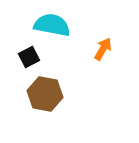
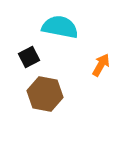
cyan semicircle: moved 8 px right, 2 px down
orange arrow: moved 2 px left, 16 px down
